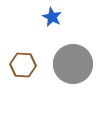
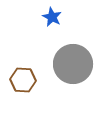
brown hexagon: moved 15 px down
